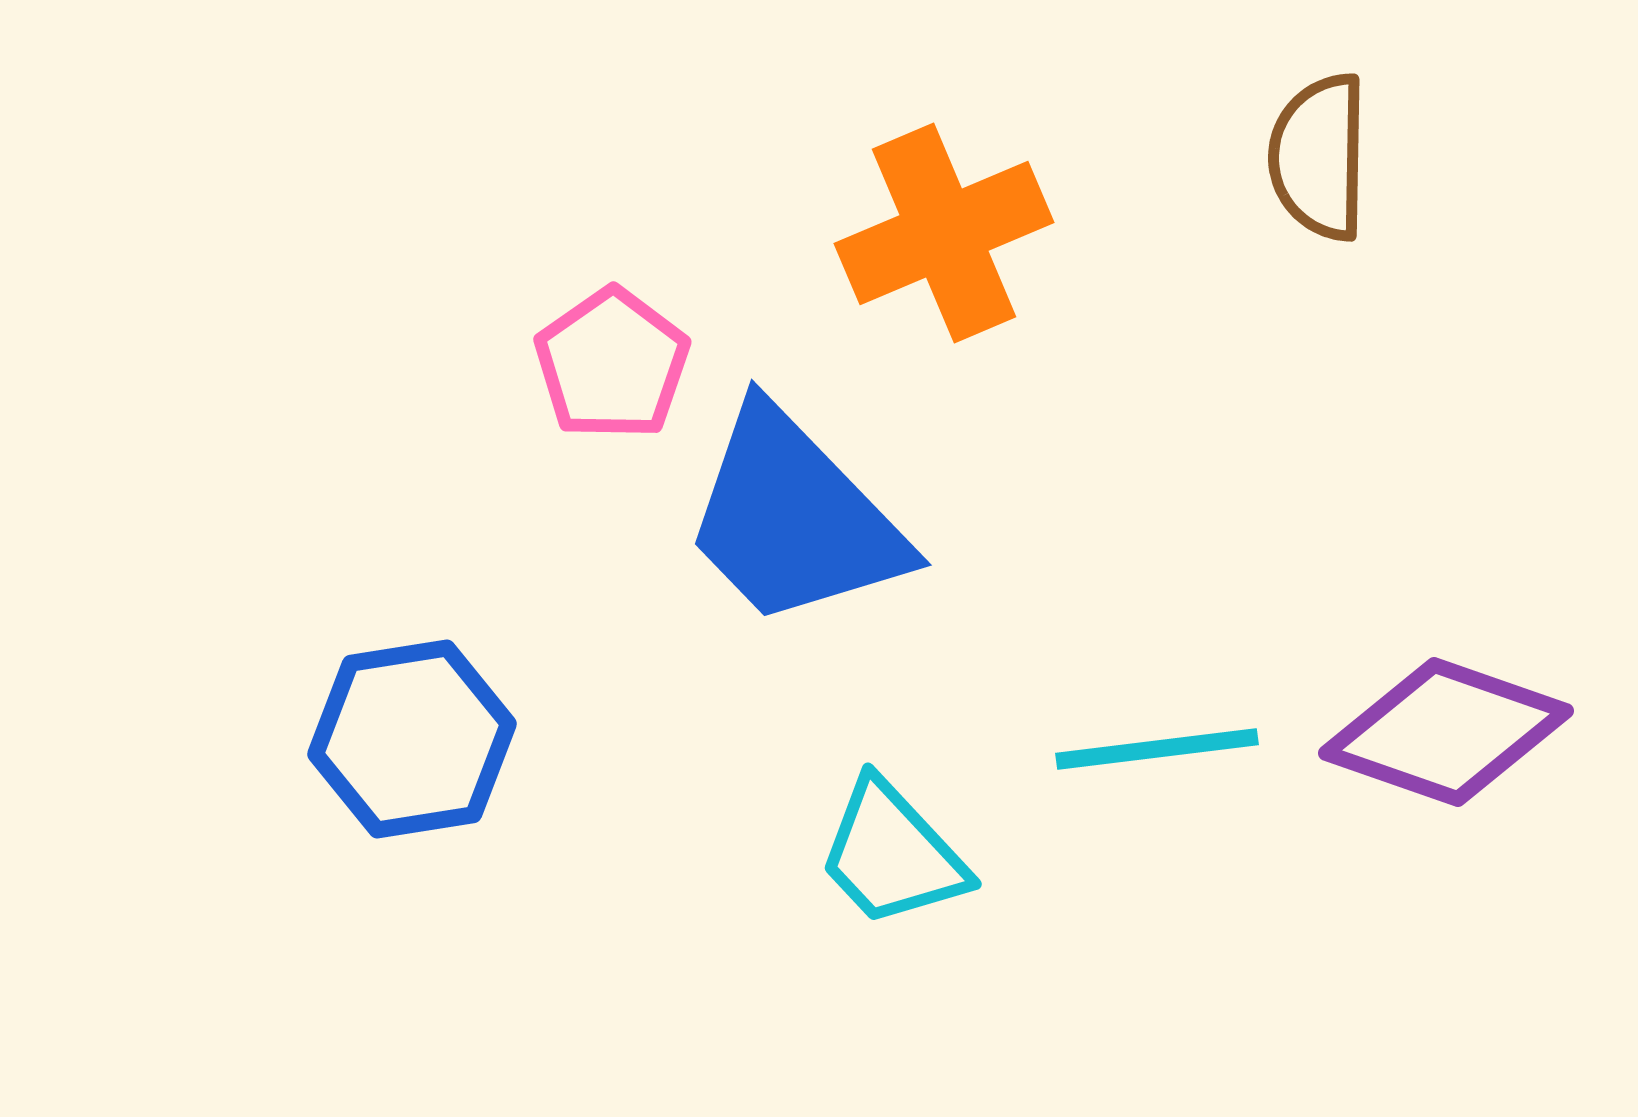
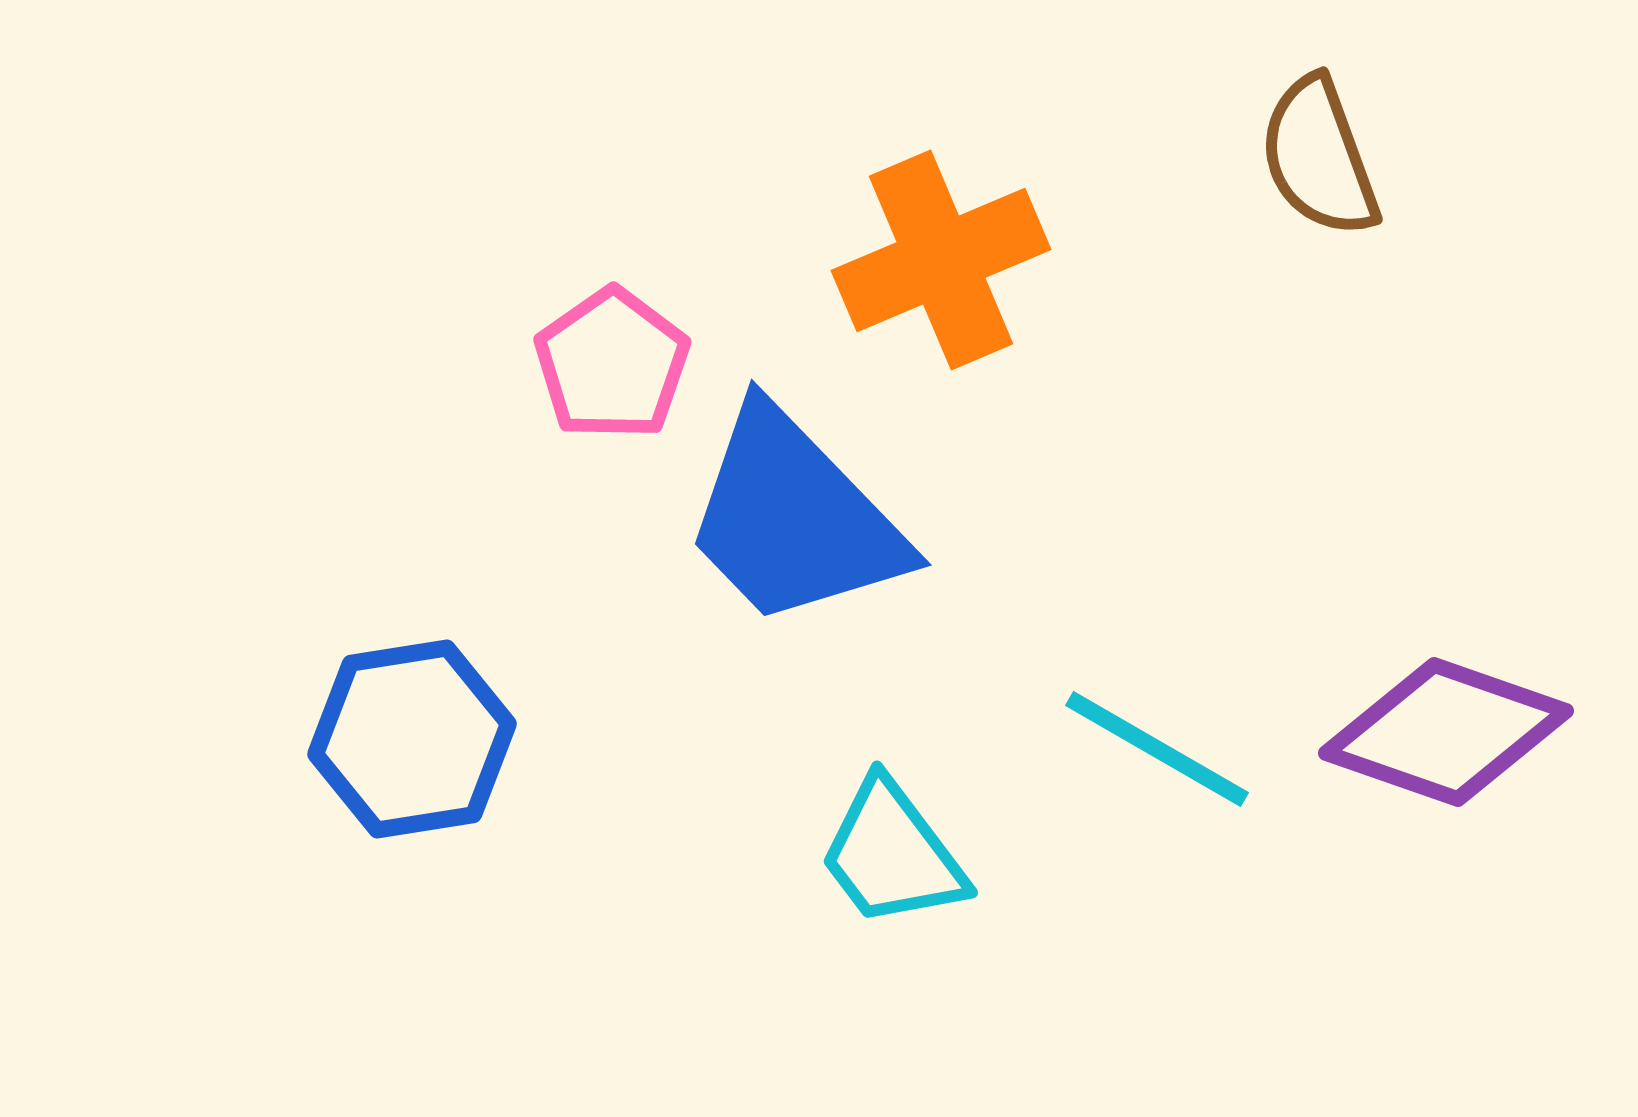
brown semicircle: rotated 21 degrees counterclockwise
orange cross: moved 3 px left, 27 px down
cyan line: rotated 37 degrees clockwise
cyan trapezoid: rotated 6 degrees clockwise
